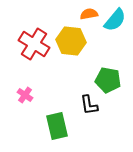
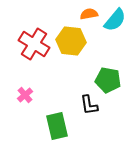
pink cross: rotated 14 degrees clockwise
